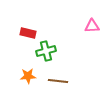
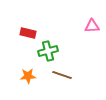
green cross: moved 2 px right
brown line: moved 4 px right, 6 px up; rotated 12 degrees clockwise
